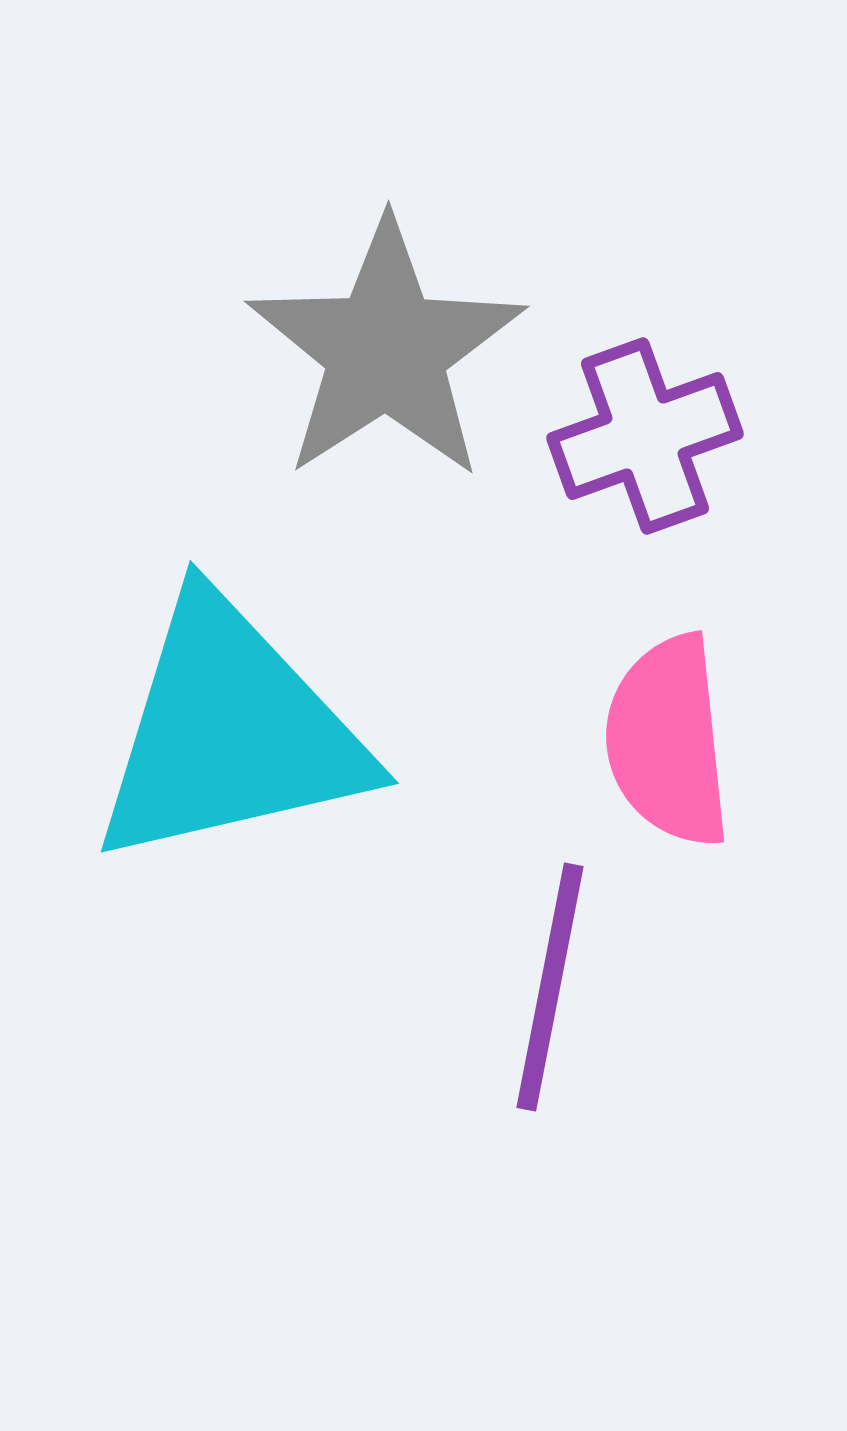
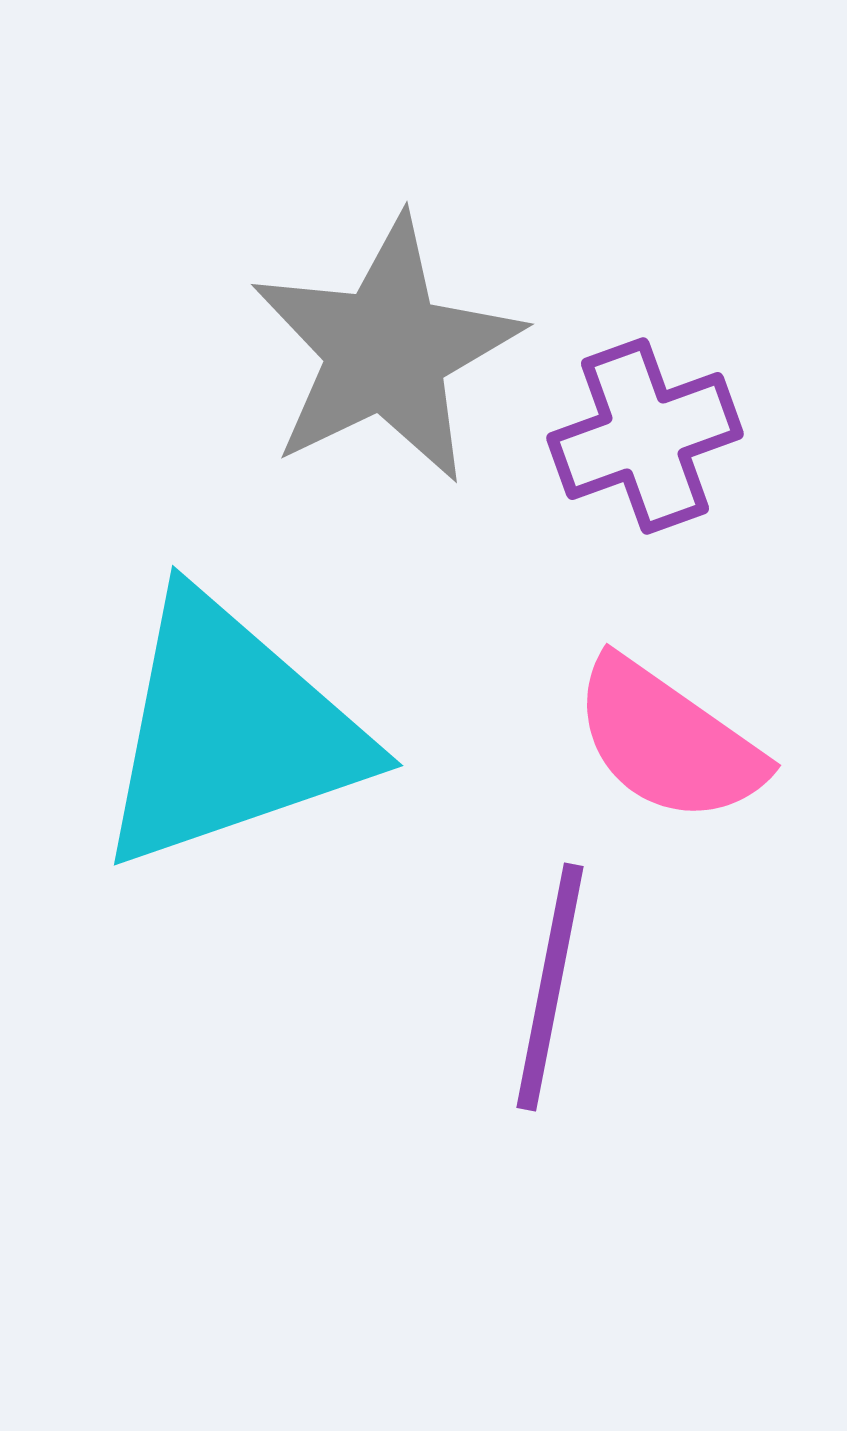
gray star: rotated 7 degrees clockwise
cyan triangle: rotated 6 degrees counterclockwise
pink semicircle: rotated 49 degrees counterclockwise
